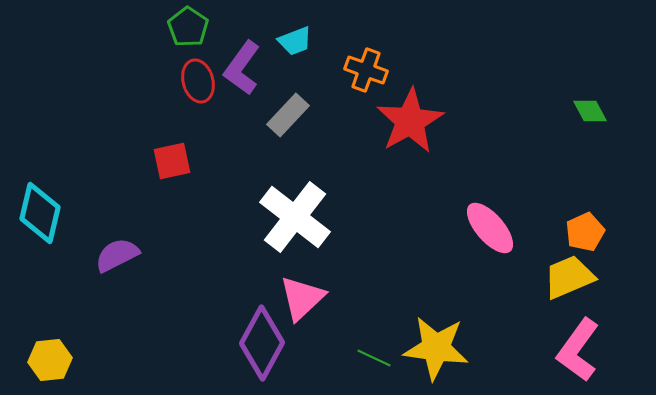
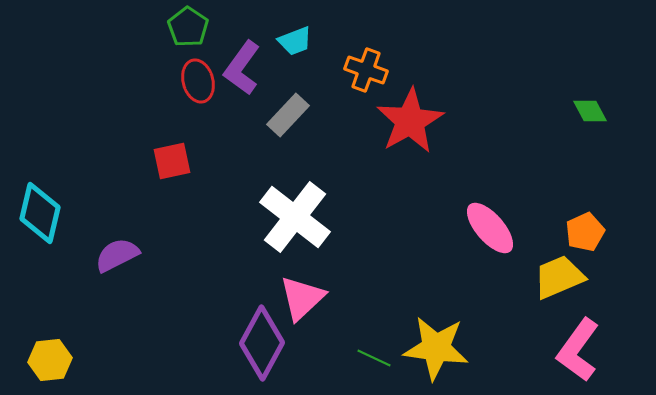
yellow trapezoid: moved 10 px left
